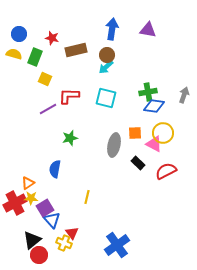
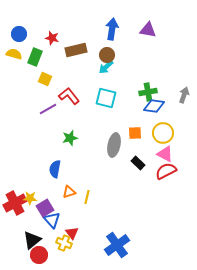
red L-shape: rotated 50 degrees clockwise
pink triangle: moved 11 px right, 10 px down
orange triangle: moved 41 px right, 9 px down; rotated 16 degrees clockwise
yellow star: moved 1 px left
